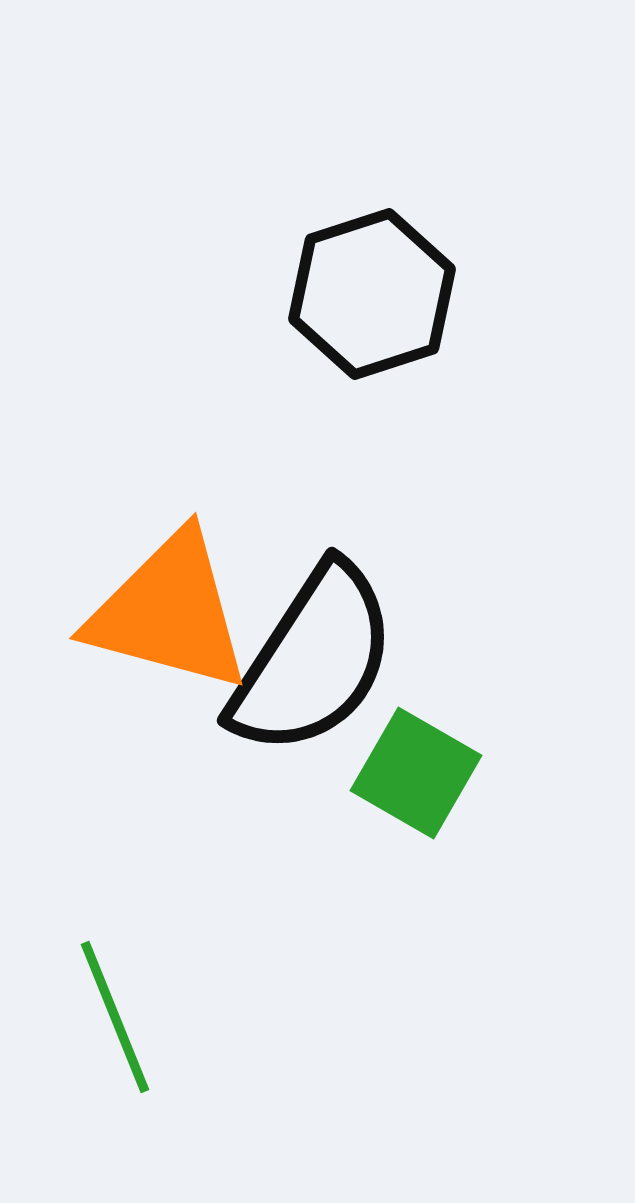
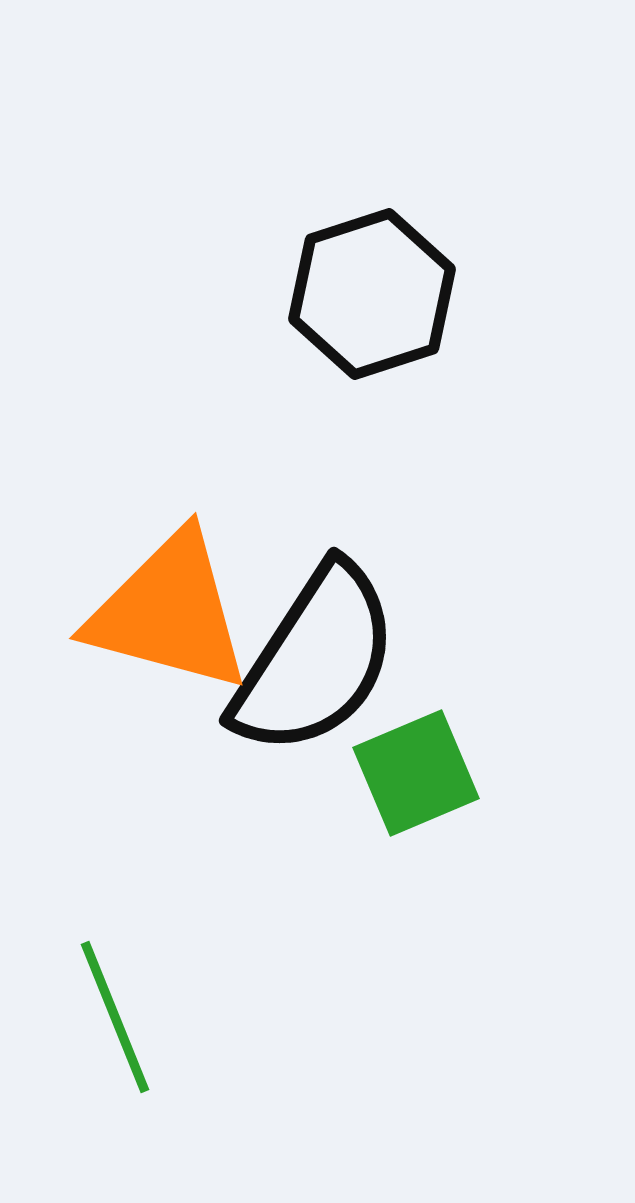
black semicircle: moved 2 px right
green square: rotated 37 degrees clockwise
